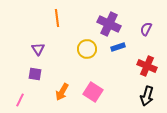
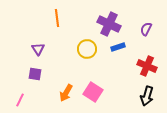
orange arrow: moved 4 px right, 1 px down
